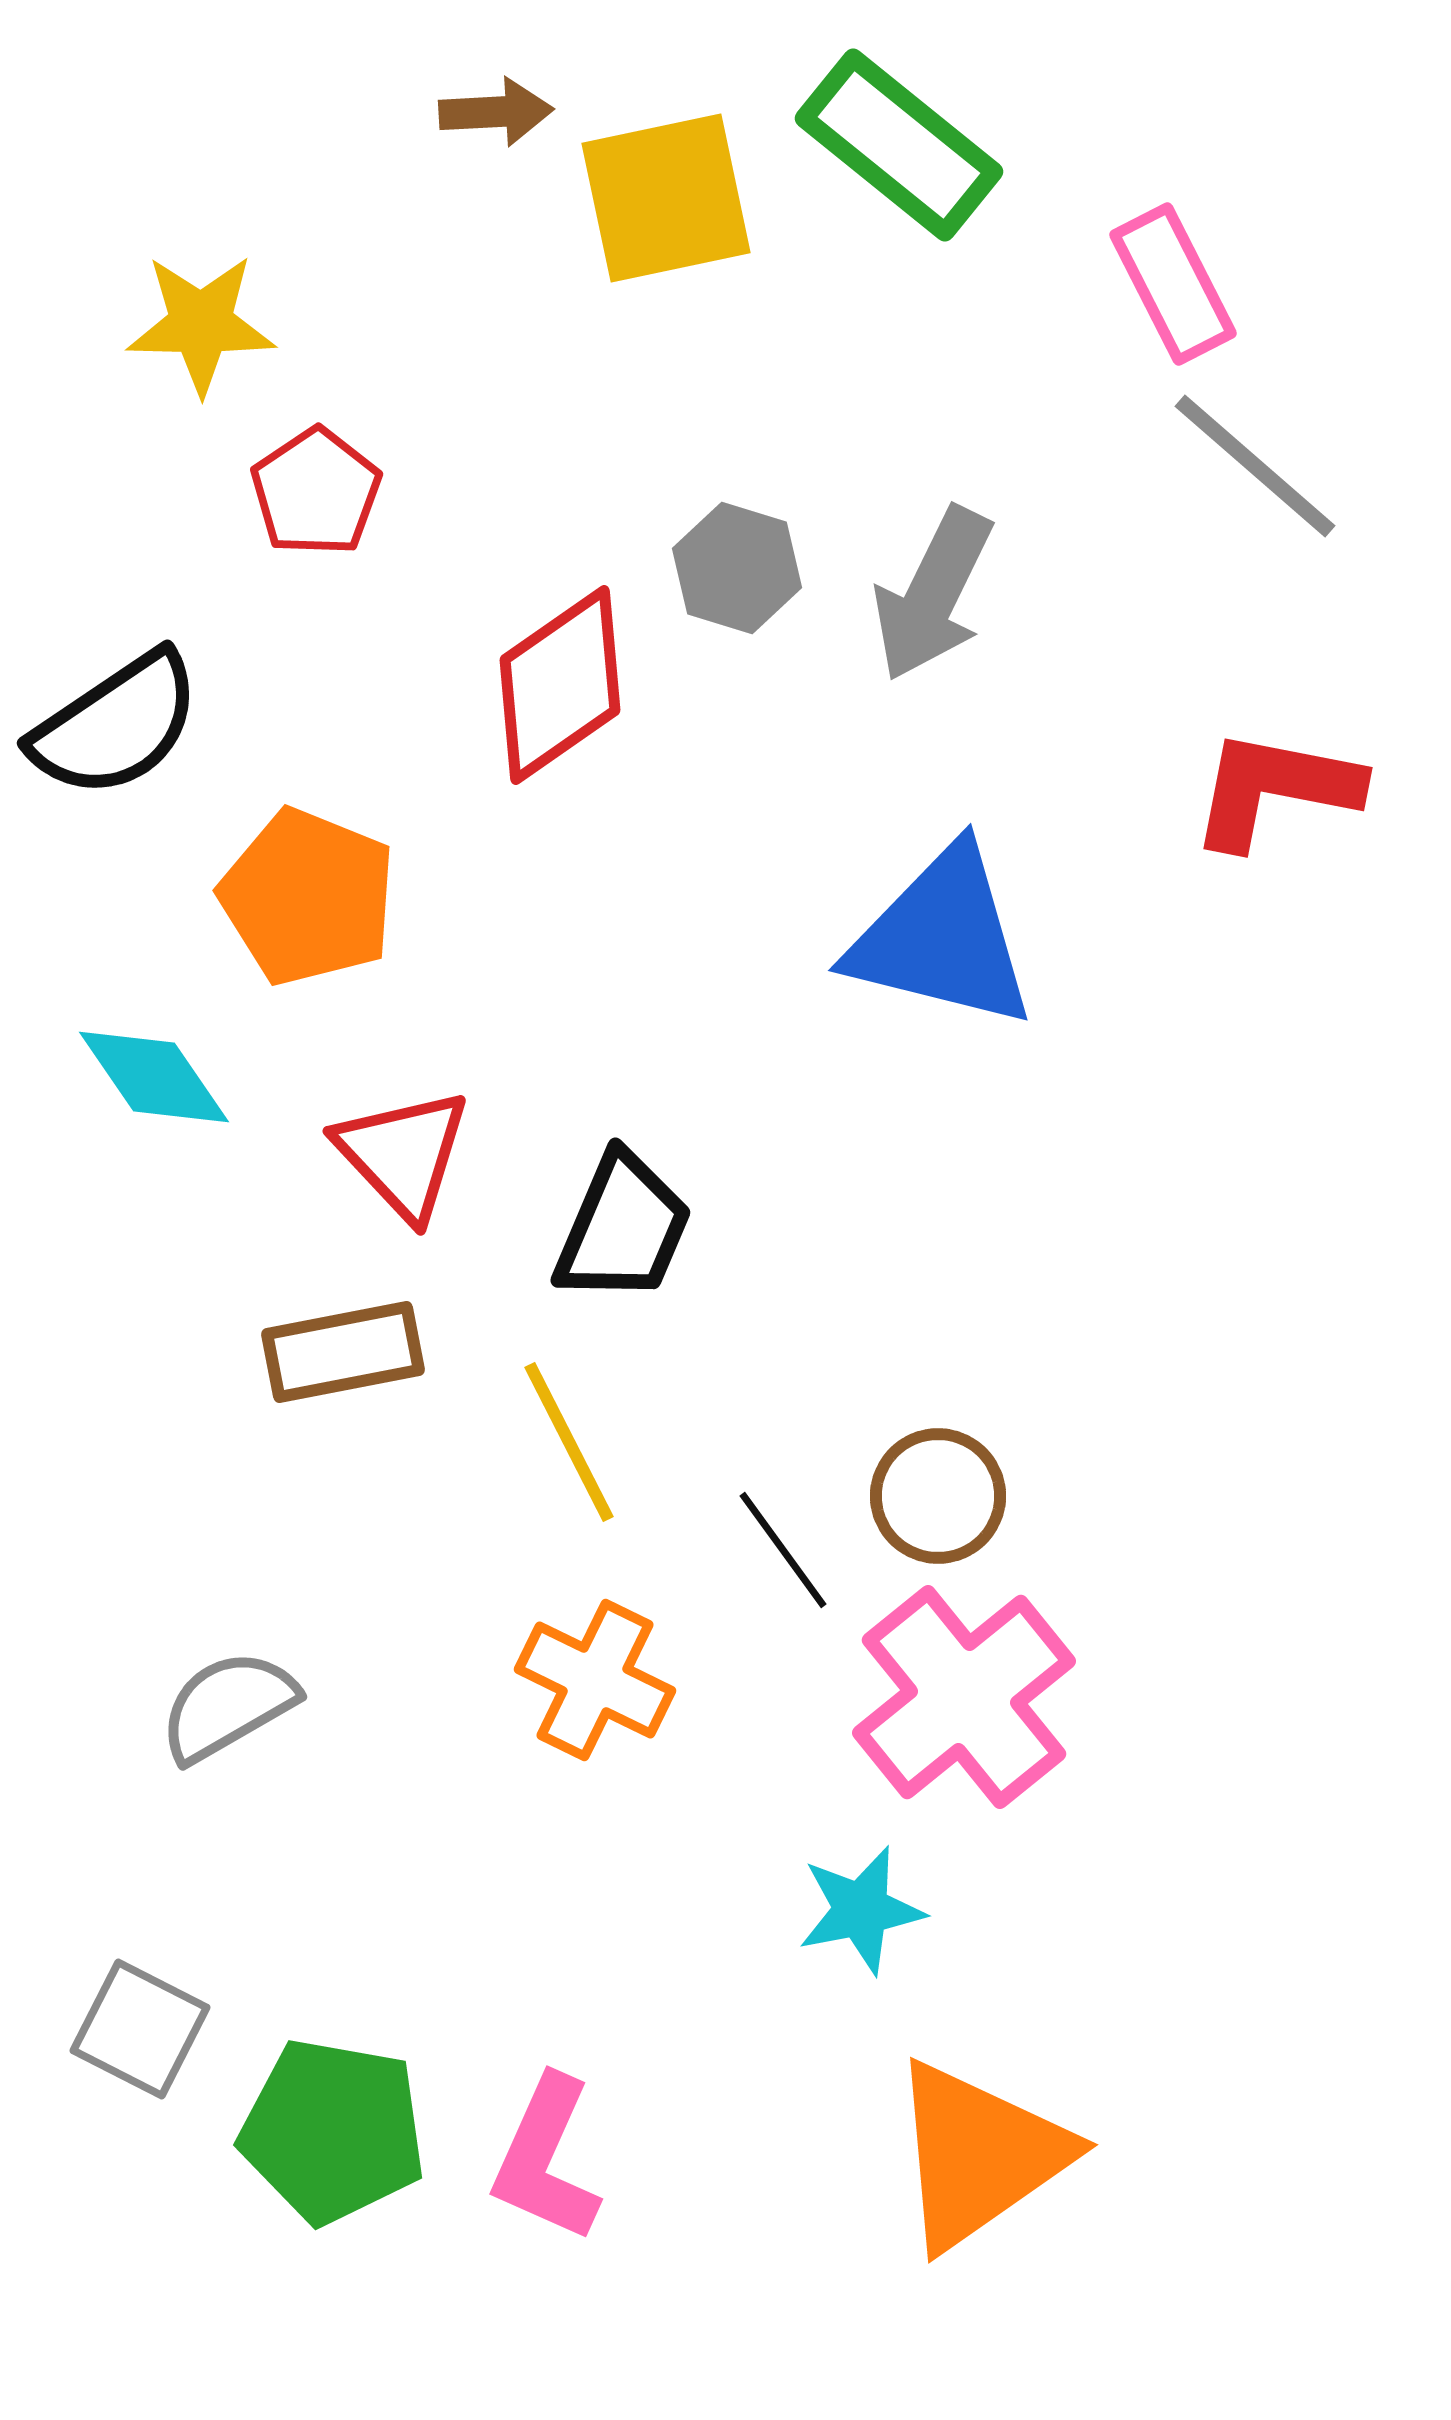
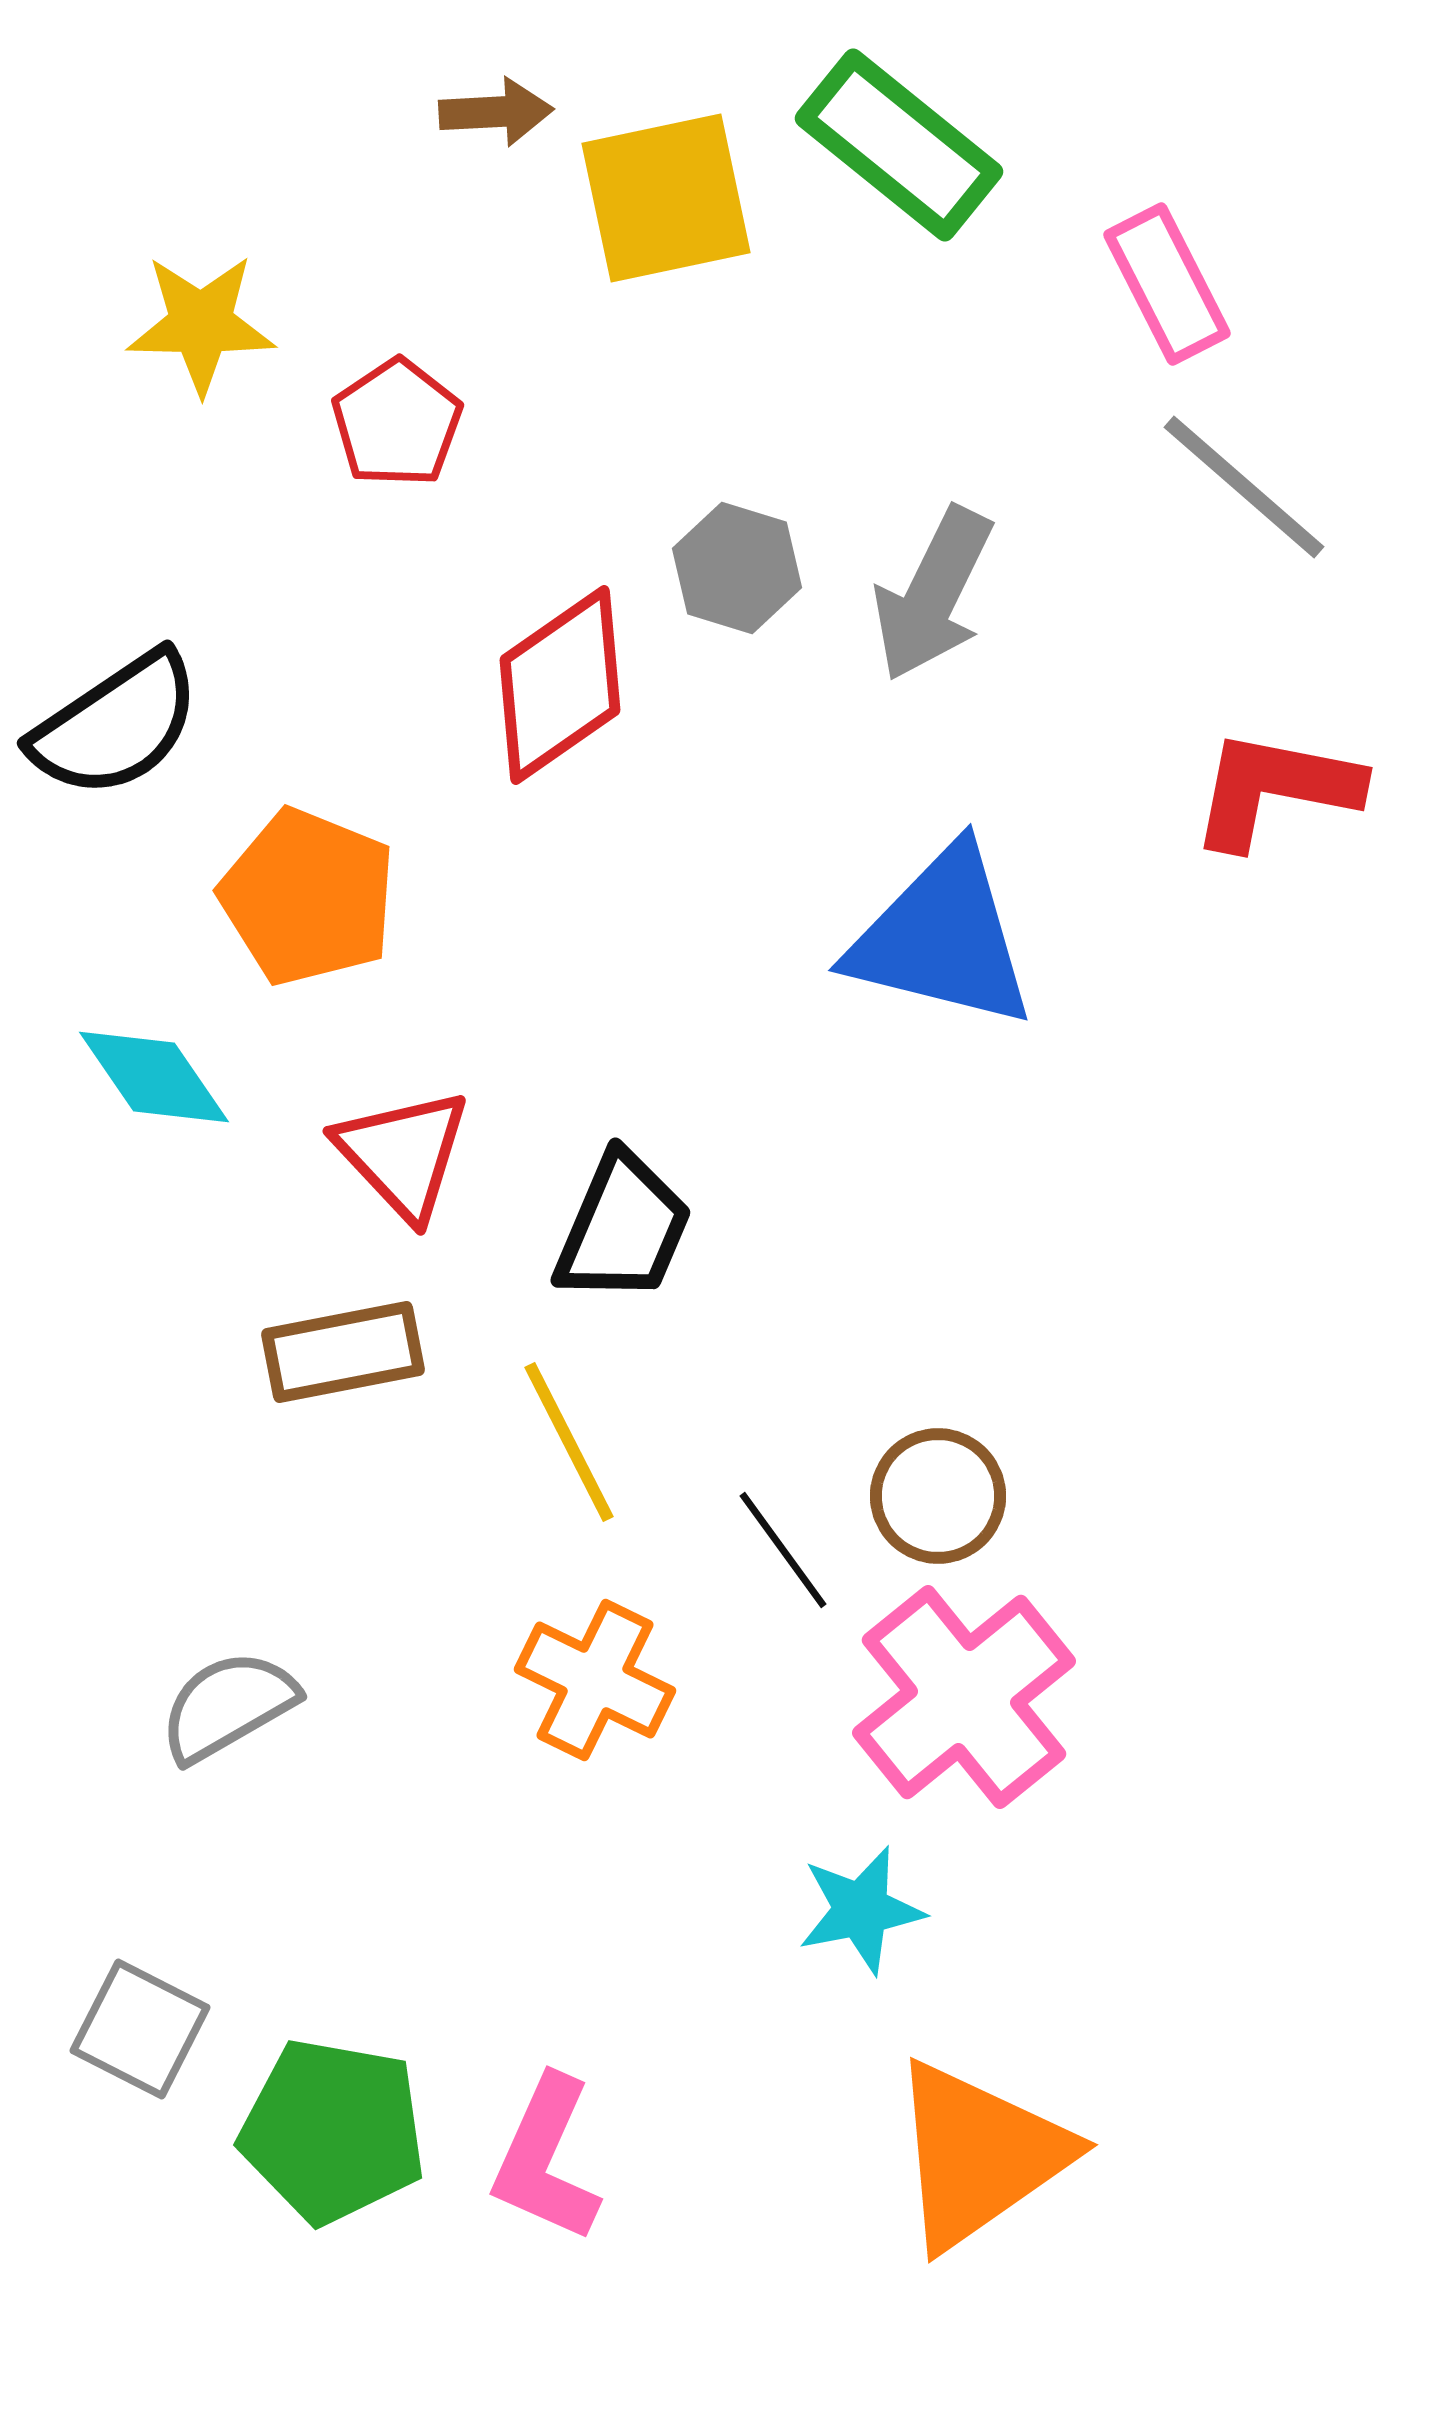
pink rectangle: moved 6 px left
gray line: moved 11 px left, 21 px down
red pentagon: moved 81 px right, 69 px up
